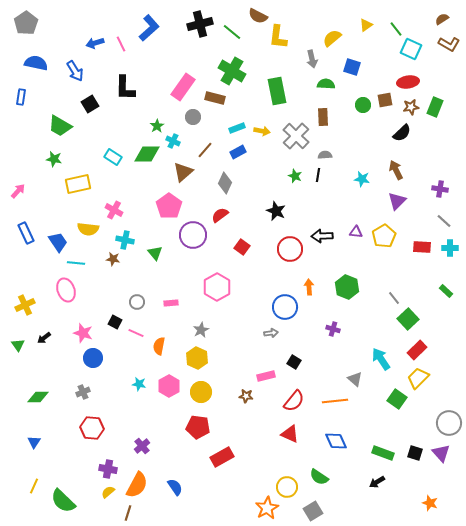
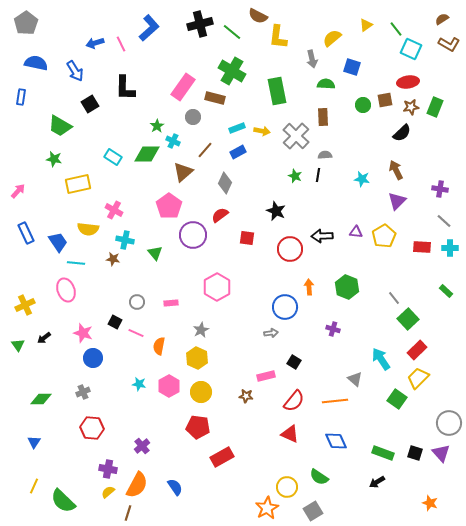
red square at (242, 247): moved 5 px right, 9 px up; rotated 28 degrees counterclockwise
green diamond at (38, 397): moved 3 px right, 2 px down
